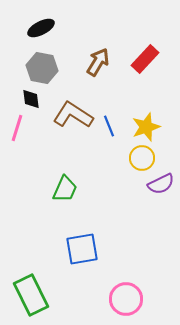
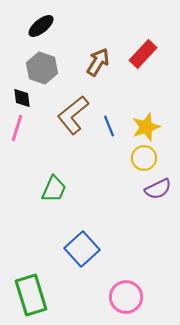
black ellipse: moved 2 px up; rotated 12 degrees counterclockwise
red rectangle: moved 2 px left, 5 px up
gray hexagon: rotated 8 degrees clockwise
black diamond: moved 9 px left, 1 px up
brown L-shape: rotated 72 degrees counterclockwise
yellow circle: moved 2 px right
purple semicircle: moved 3 px left, 5 px down
green trapezoid: moved 11 px left
blue square: rotated 32 degrees counterclockwise
green rectangle: rotated 9 degrees clockwise
pink circle: moved 2 px up
